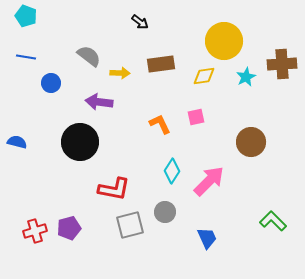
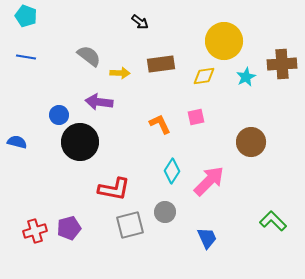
blue circle: moved 8 px right, 32 px down
